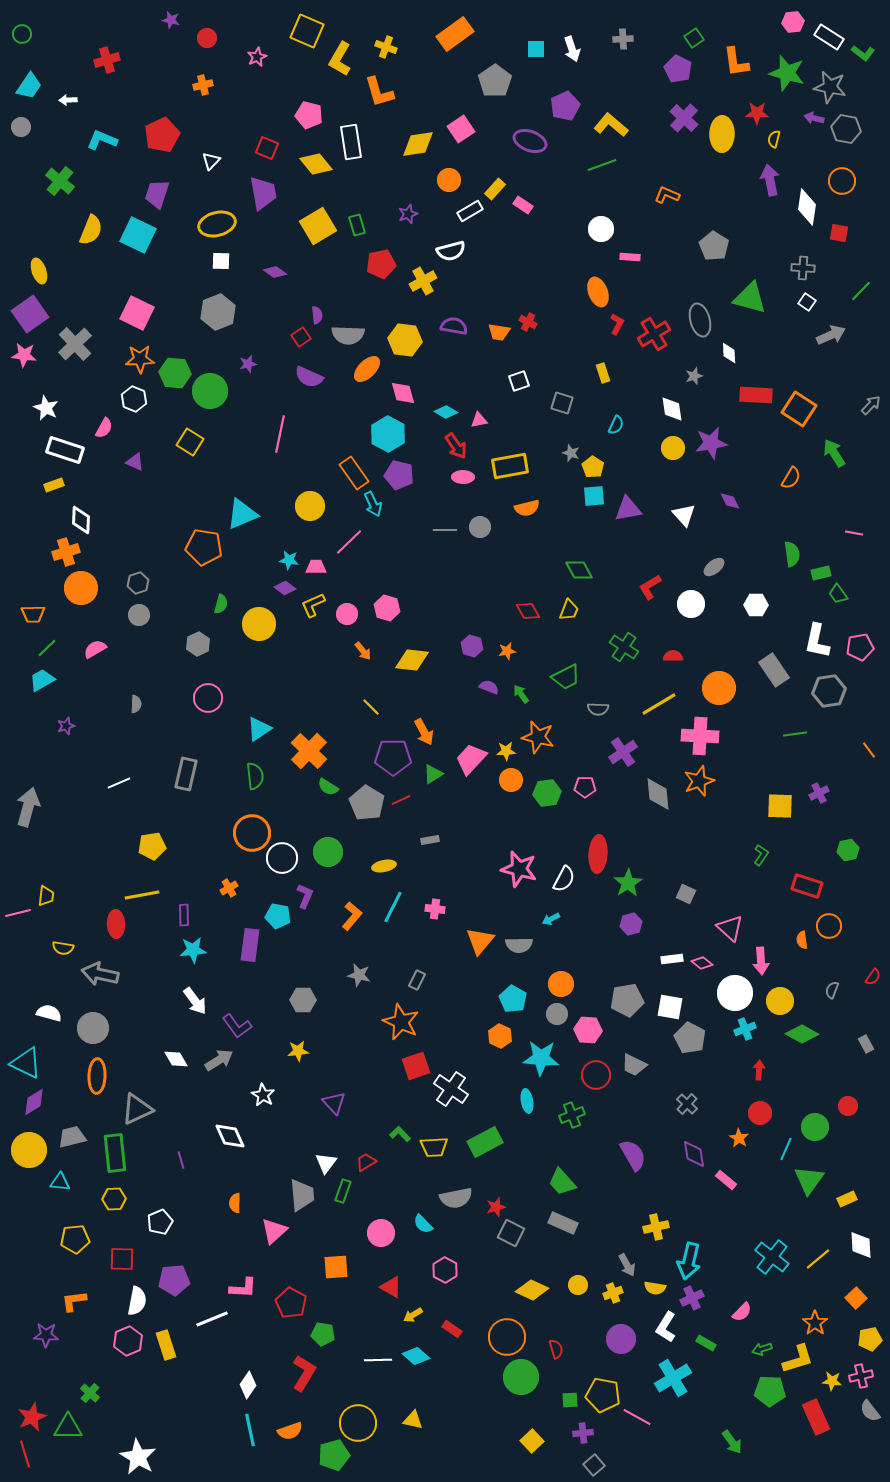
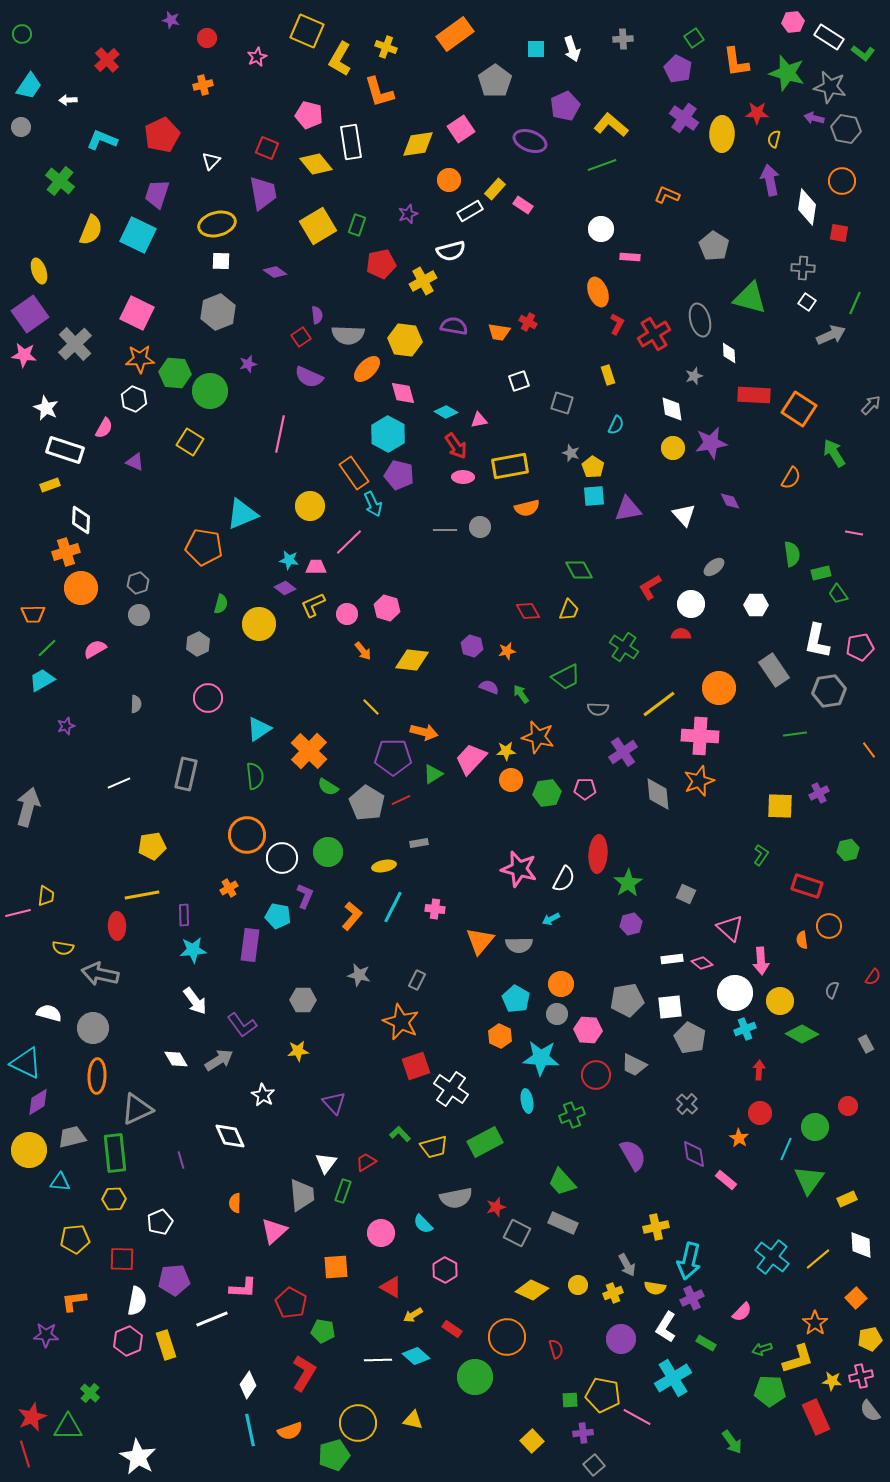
red cross at (107, 60): rotated 25 degrees counterclockwise
purple cross at (684, 118): rotated 8 degrees counterclockwise
green rectangle at (357, 225): rotated 35 degrees clockwise
green line at (861, 291): moved 6 px left, 12 px down; rotated 20 degrees counterclockwise
yellow rectangle at (603, 373): moved 5 px right, 2 px down
red rectangle at (756, 395): moved 2 px left
yellow rectangle at (54, 485): moved 4 px left
red semicircle at (673, 656): moved 8 px right, 22 px up
yellow line at (659, 704): rotated 6 degrees counterclockwise
orange arrow at (424, 732): rotated 48 degrees counterclockwise
pink pentagon at (585, 787): moved 2 px down
orange circle at (252, 833): moved 5 px left, 2 px down
gray rectangle at (430, 840): moved 11 px left, 3 px down
red ellipse at (116, 924): moved 1 px right, 2 px down
cyan pentagon at (513, 999): moved 3 px right
white square at (670, 1007): rotated 16 degrees counterclockwise
purple L-shape at (237, 1026): moved 5 px right, 1 px up
purple diamond at (34, 1102): moved 4 px right
yellow trapezoid at (434, 1147): rotated 12 degrees counterclockwise
gray square at (511, 1233): moved 6 px right
green pentagon at (323, 1334): moved 3 px up
green circle at (521, 1377): moved 46 px left
